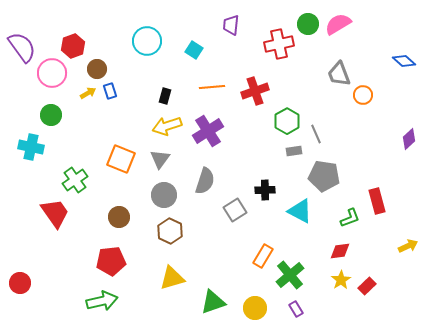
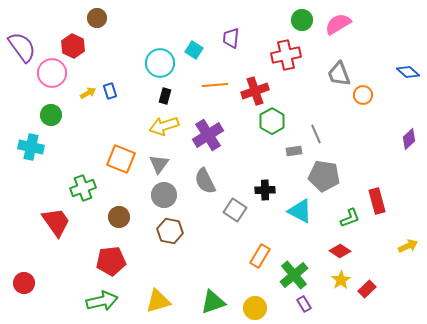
green circle at (308, 24): moved 6 px left, 4 px up
purple trapezoid at (231, 25): moved 13 px down
cyan circle at (147, 41): moved 13 px right, 22 px down
red cross at (279, 44): moved 7 px right, 11 px down
red hexagon at (73, 46): rotated 15 degrees counterclockwise
blue diamond at (404, 61): moved 4 px right, 11 px down
brown circle at (97, 69): moved 51 px up
orange line at (212, 87): moved 3 px right, 2 px up
green hexagon at (287, 121): moved 15 px left
yellow arrow at (167, 126): moved 3 px left
purple cross at (208, 131): moved 4 px down
gray triangle at (160, 159): moved 1 px left, 5 px down
green cross at (75, 180): moved 8 px right, 8 px down; rotated 15 degrees clockwise
gray semicircle at (205, 181): rotated 136 degrees clockwise
gray square at (235, 210): rotated 25 degrees counterclockwise
red trapezoid at (55, 213): moved 1 px right, 9 px down
brown hexagon at (170, 231): rotated 15 degrees counterclockwise
red diamond at (340, 251): rotated 40 degrees clockwise
orange rectangle at (263, 256): moved 3 px left
green cross at (290, 275): moved 4 px right
yellow triangle at (172, 278): moved 14 px left, 23 px down
red circle at (20, 283): moved 4 px right
red rectangle at (367, 286): moved 3 px down
purple rectangle at (296, 309): moved 8 px right, 5 px up
